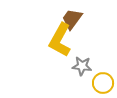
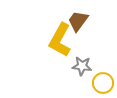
brown trapezoid: moved 6 px right, 2 px down
